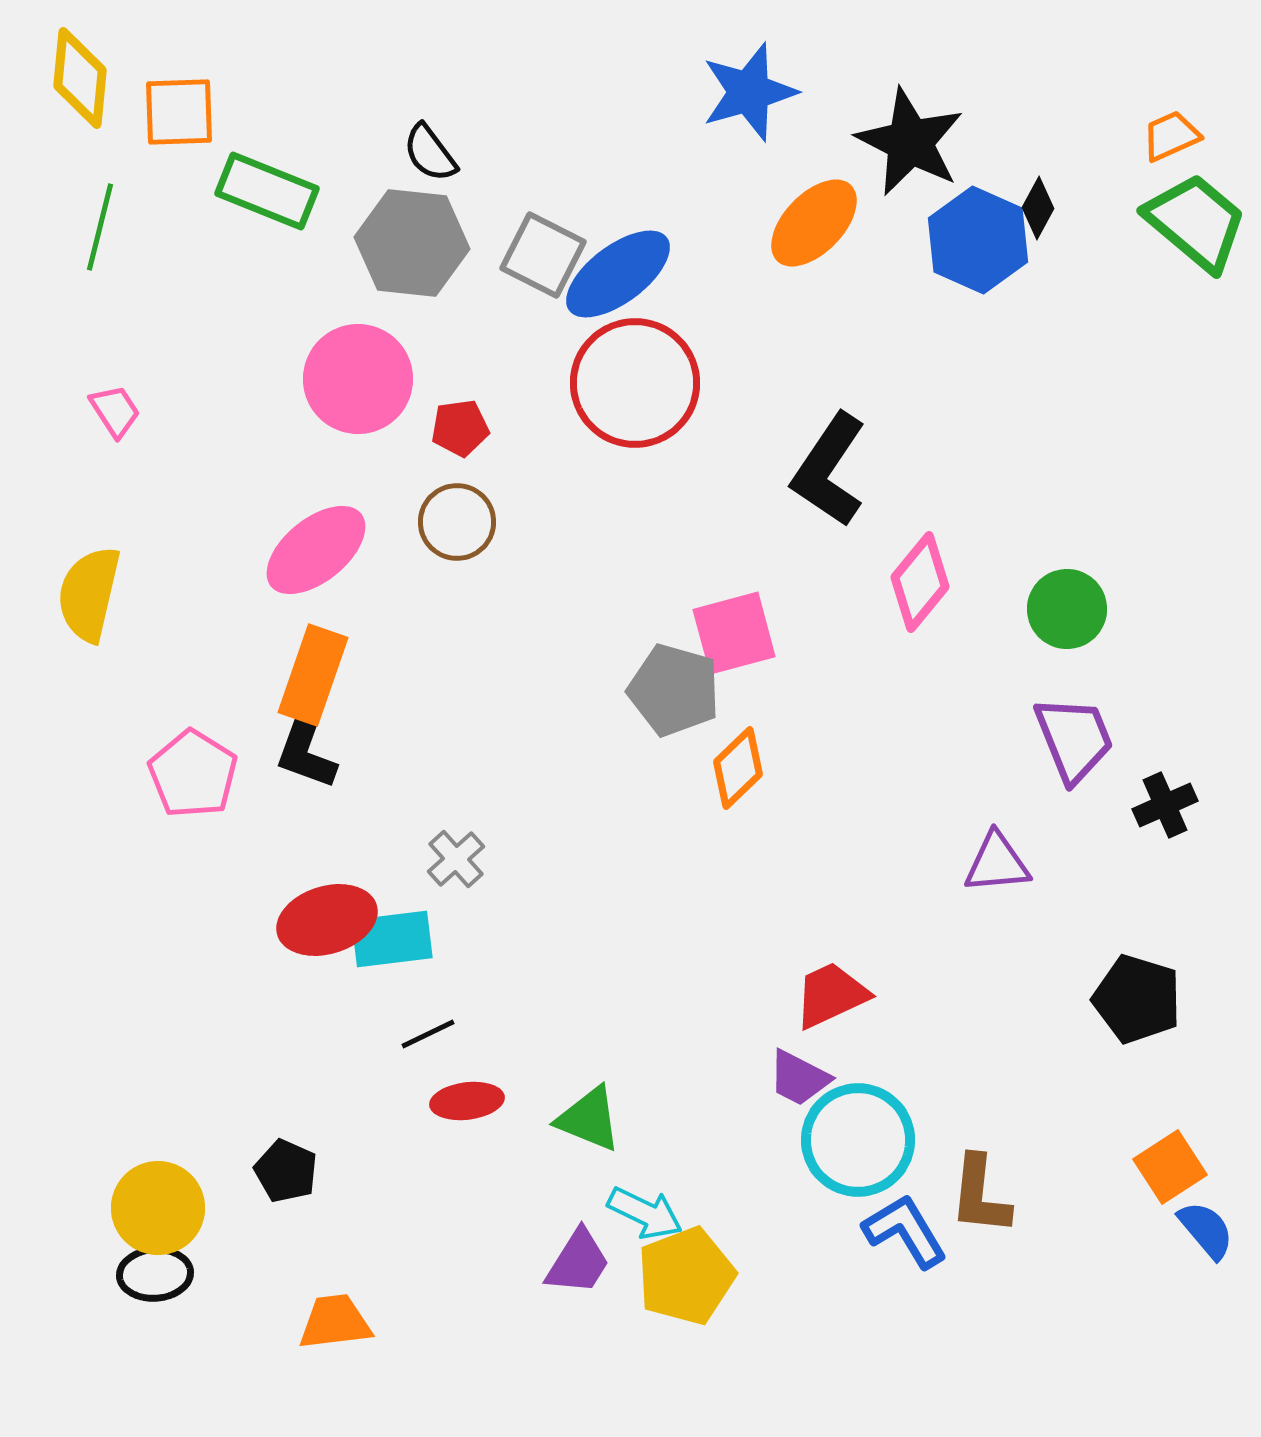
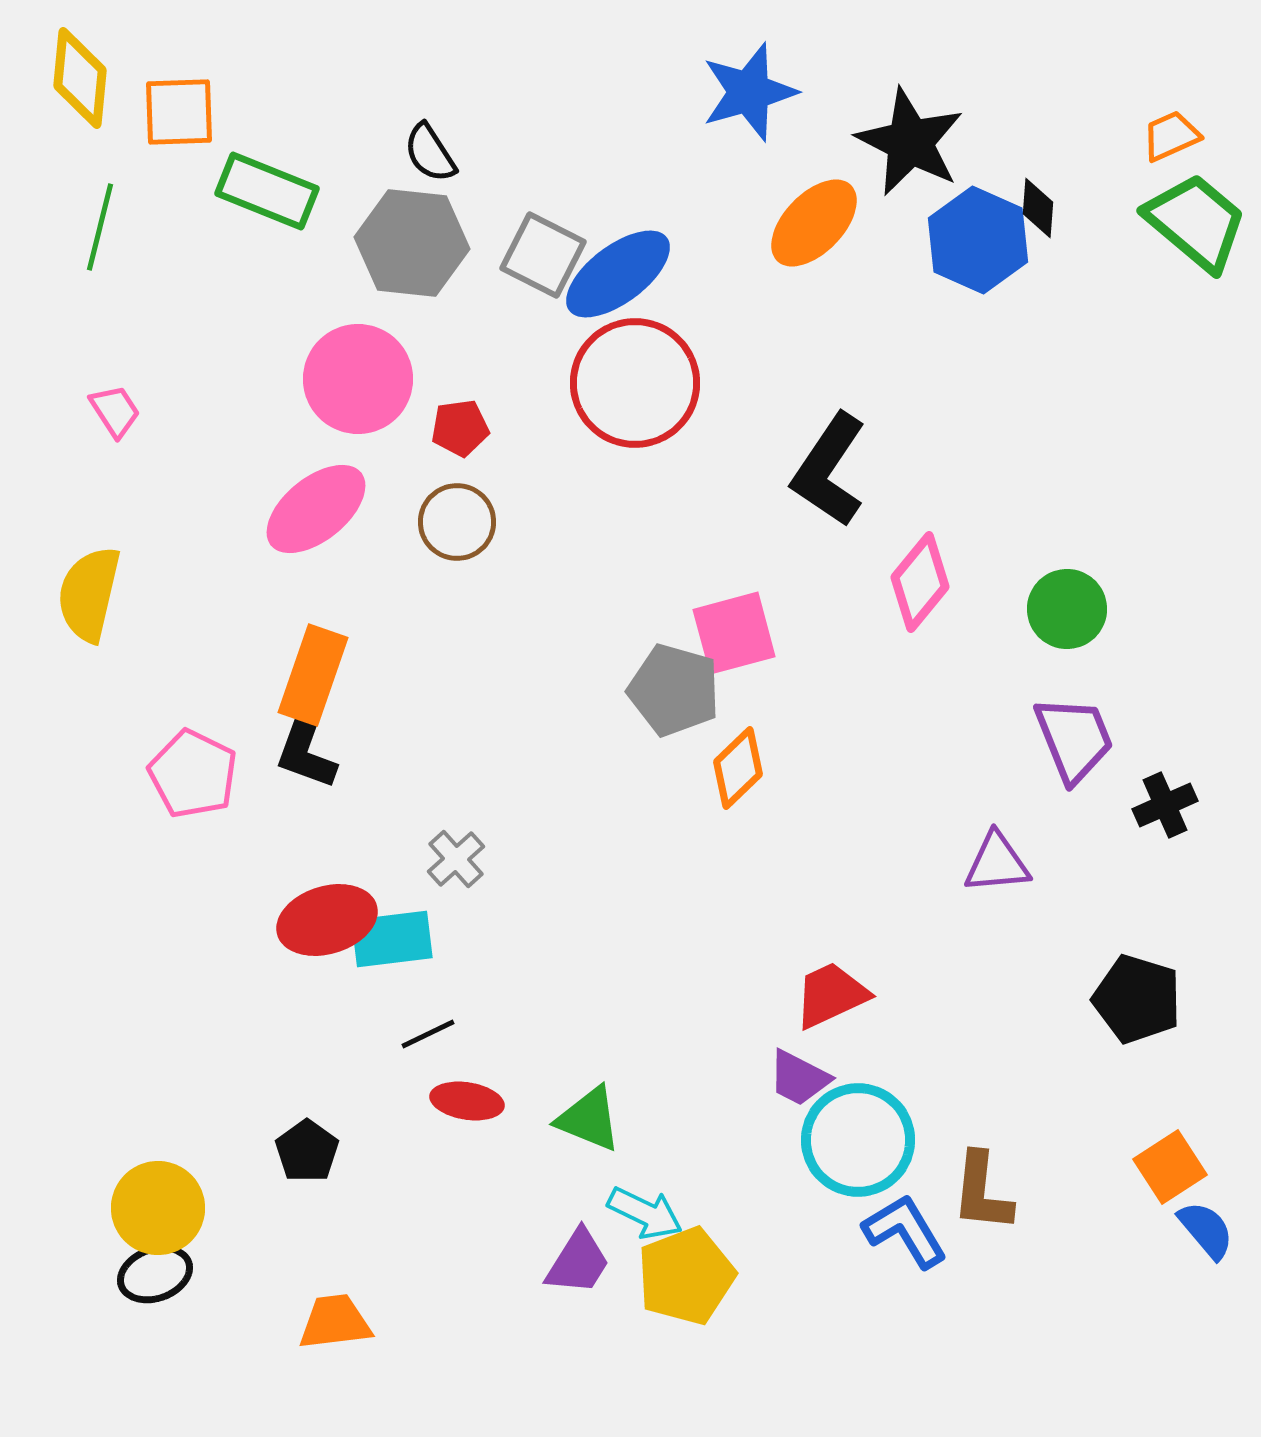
black semicircle at (430, 153): rotated 4 degrees clockwise
black diamond at (1038, 208): rotated 24 degrees counterclockwise
pink ellipse at (316, 550): moved 41 px up
pink pentagon at (193, 774): rotated 6 degrees counterclockwise
red ellipse at (467, 1101): rotated 16 degrees clockwise
black pentagon at (286, 1171): moved 21 px right, 20 px up; rotated 12 degrees clockwise
brown L-shape at (980, 1195): moved 2 px right, 3 px up
black ellipse at (155, 1274): rotated 16 degrees counterclockwise
